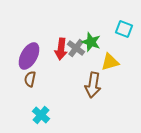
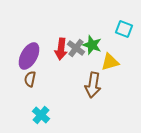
green star: moved 1 px right, 3 px down
